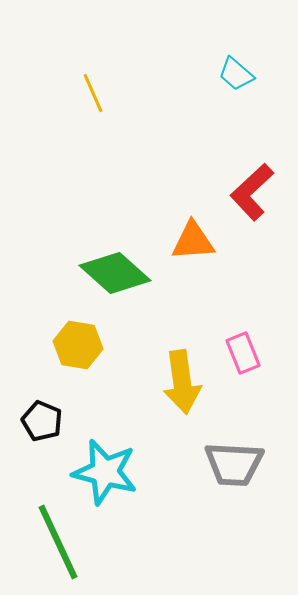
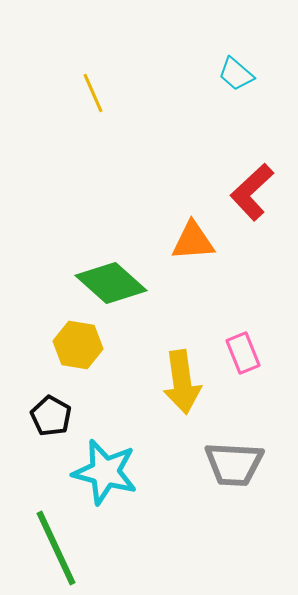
green diamond: moved 4 px left, 10 px down
black pentagon: moved 9 px right, 5 px up; rotated 6 degrees clockwise
green line: moved 2 px left, 6 px down
